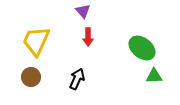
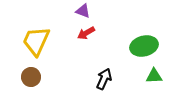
purple triangle: rotated 28 degrees counterclockwise
red arrow: moved 2 px left, 4 px up; rotated 60 degrees clockwise
green ellipse: moved 2 px right, 2 px up; rotated 52 degrees counterclockwise
black arrow: moved 27 px right
